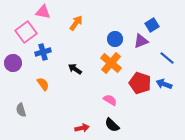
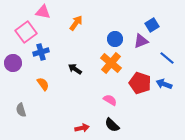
blue cross: moved 2 px left
